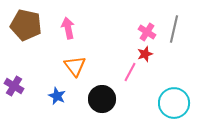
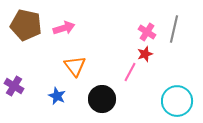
pink arrow: moved 4 px left; rotated 85 degrees clockwise
cyan circle: moved 3 px right, 2 px up
